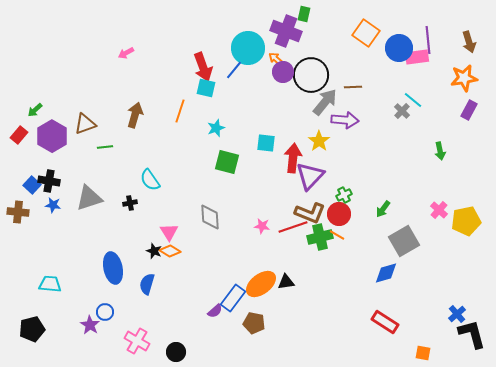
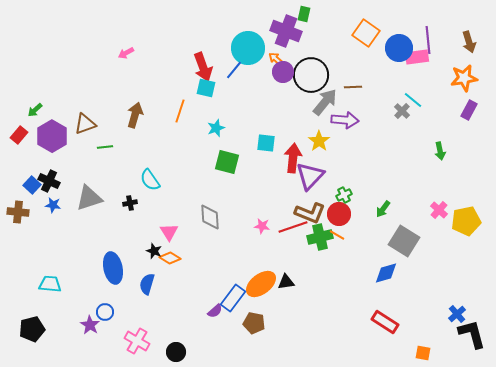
black cross at (49, 181): rotated 15 degrees clockwise
gray square at (404, 241): rotated 28 degrees counterclockwise
orange diamond at (170, 251): moved 7 px down
